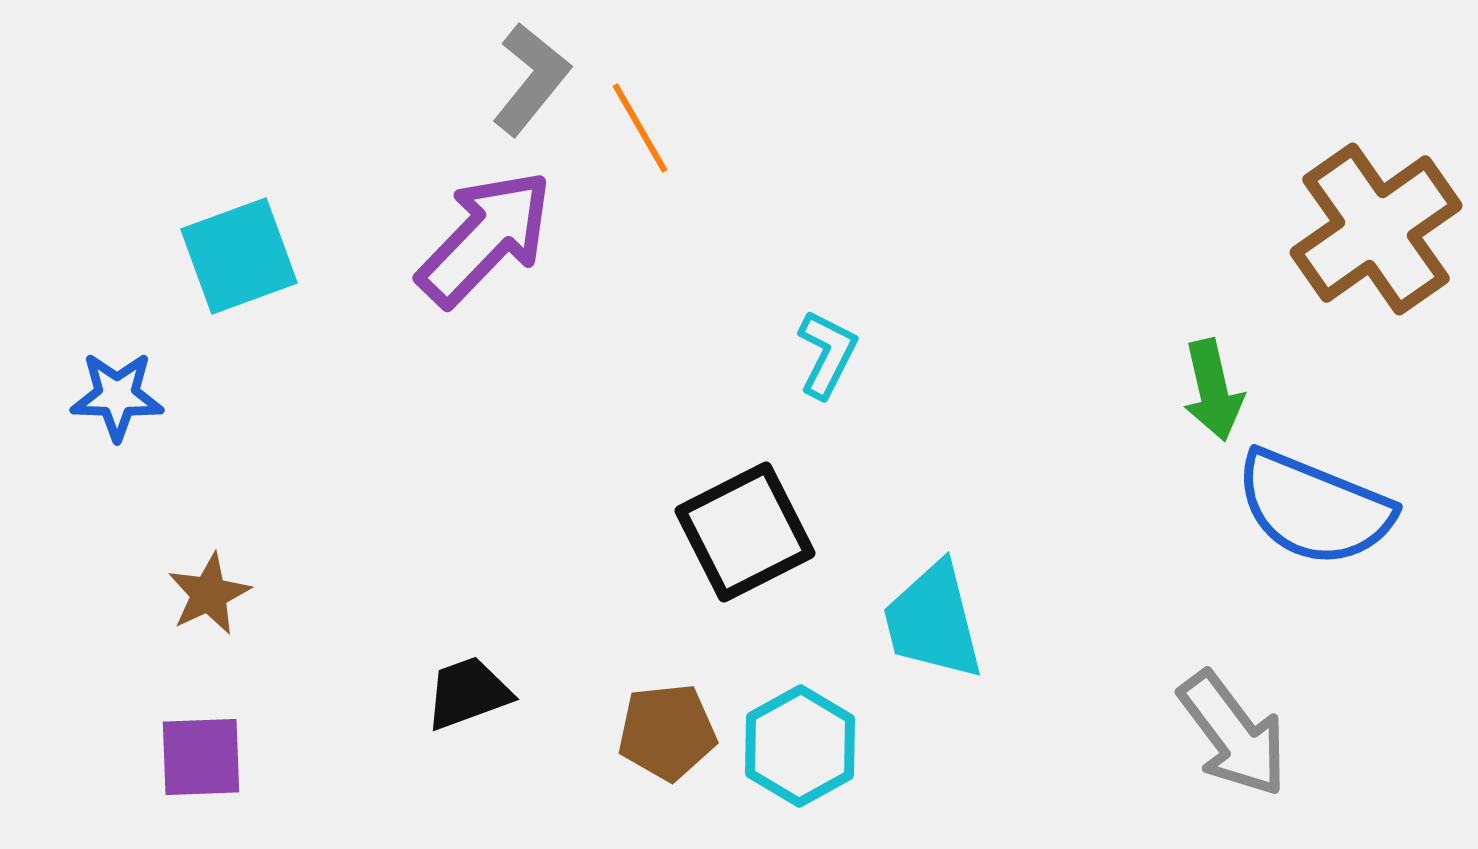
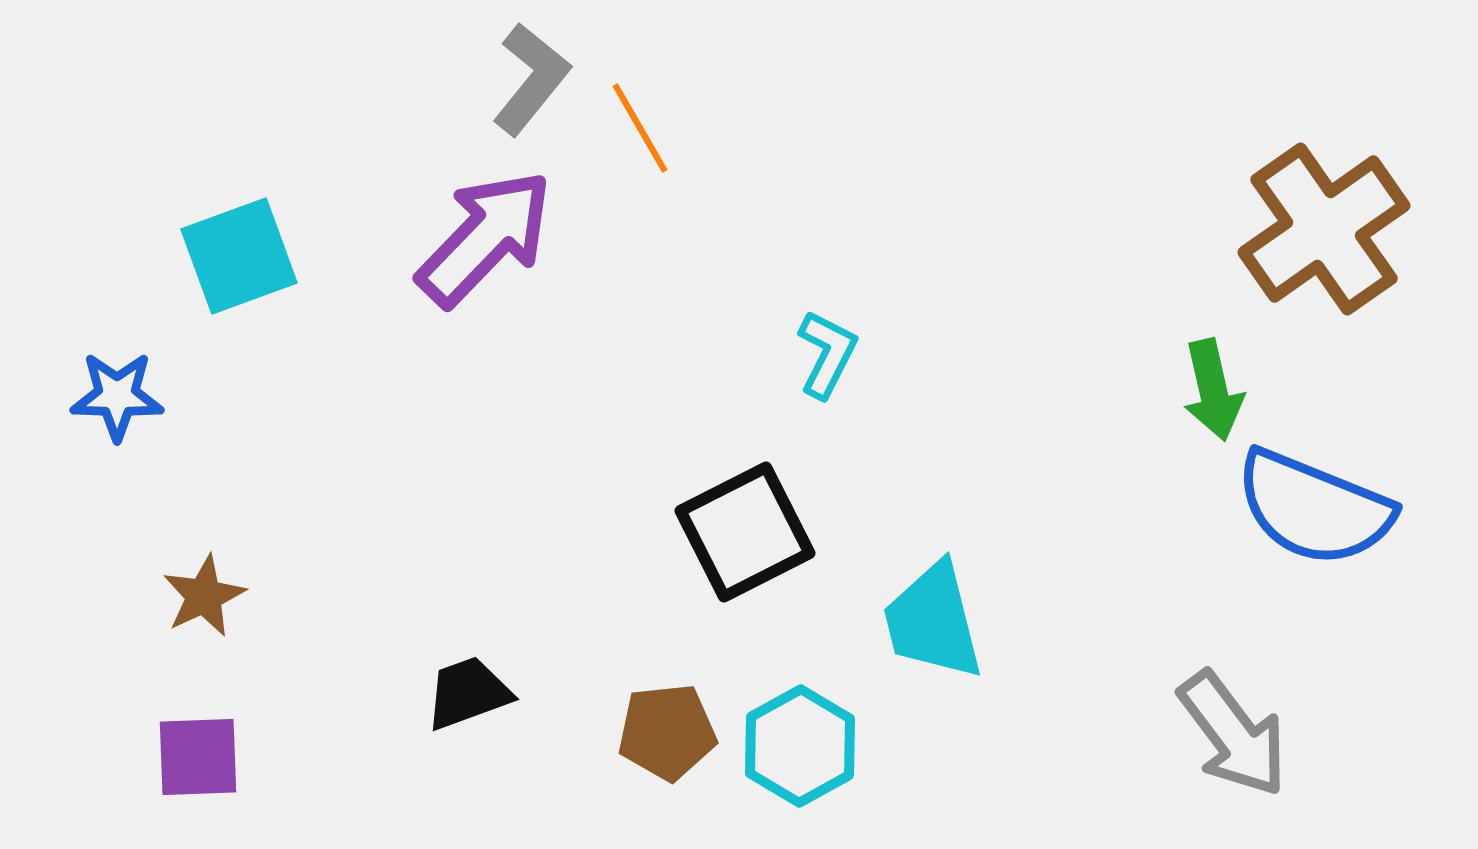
brown cross: moved 52 px left
brown star: moved 5 px left, 2 px down
purple square: moved 3 px left
